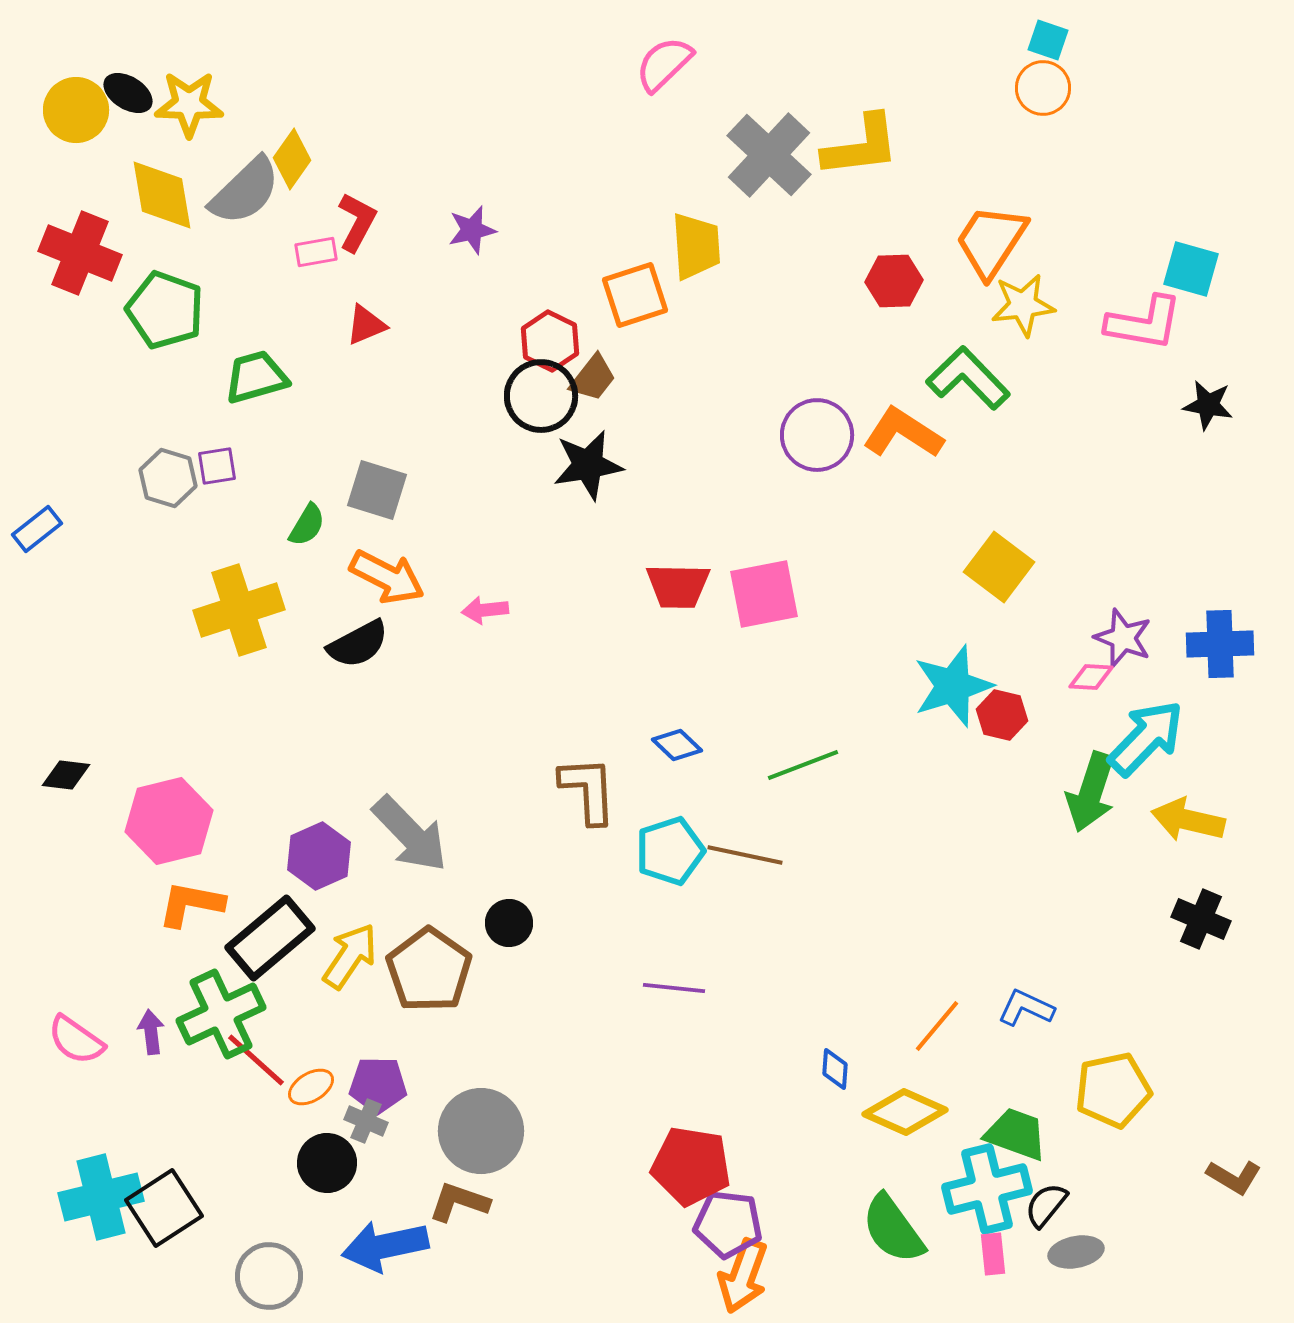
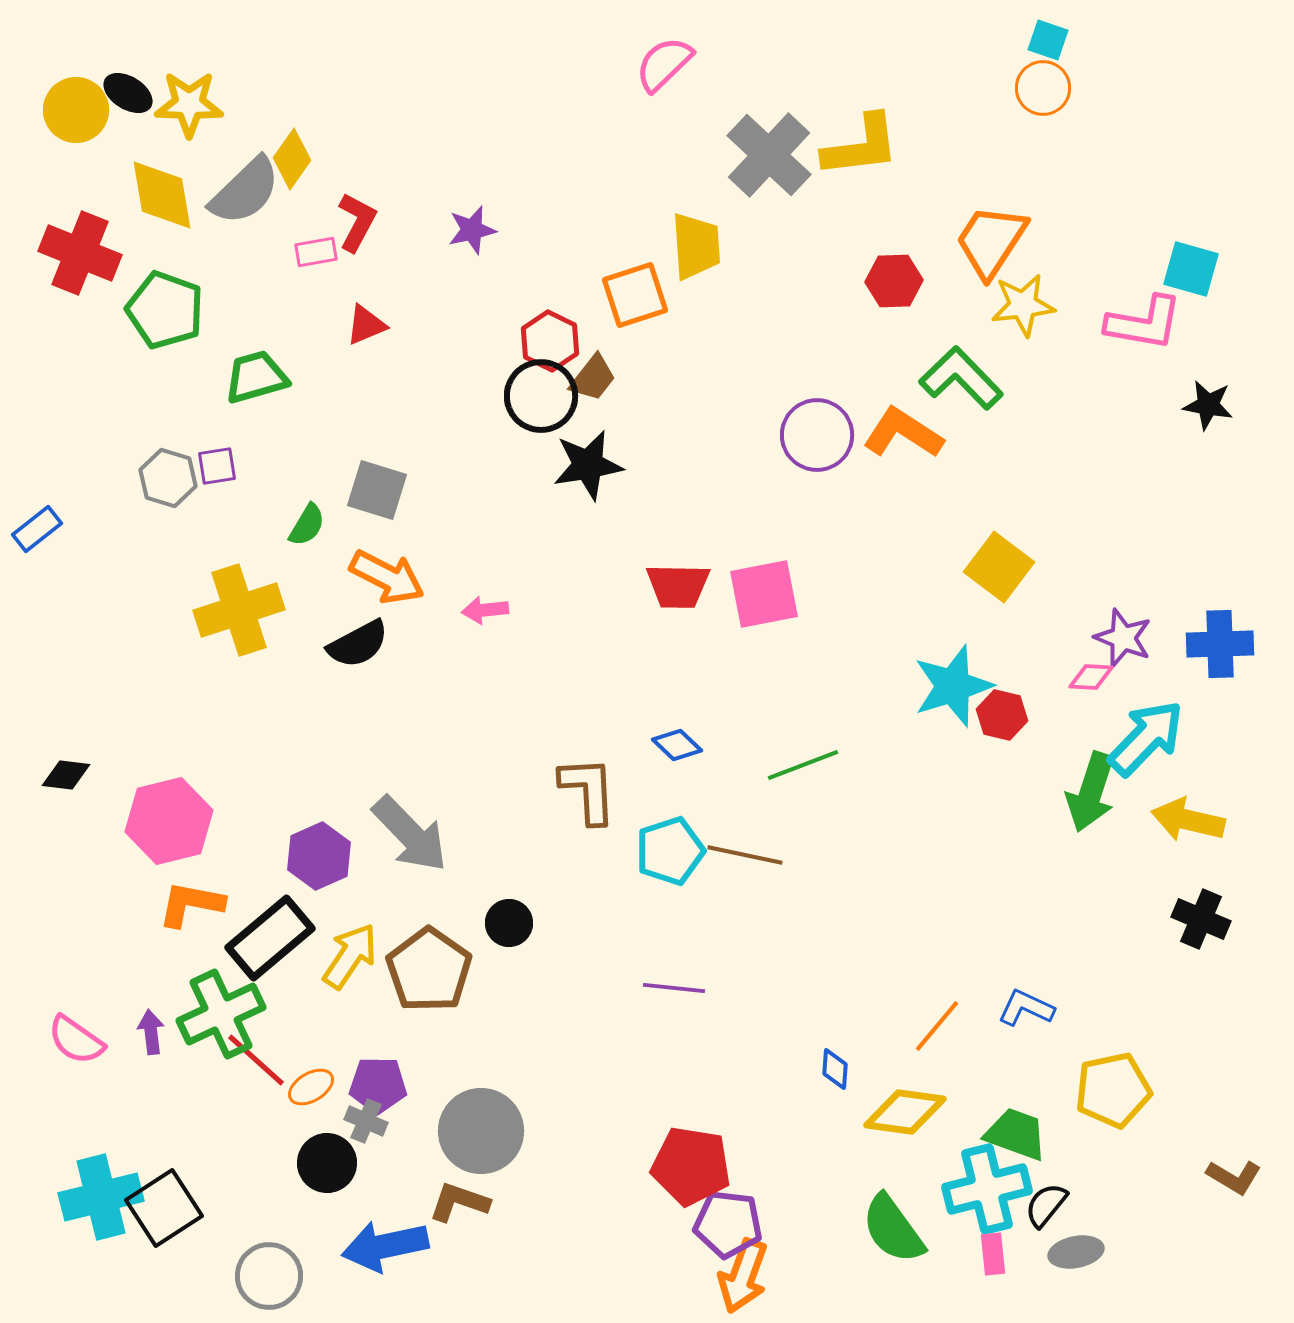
green L-shape at (968, 378): moved 7 px left
yellow diamond at (905, 1112): rotated 16 degrees counterclockwise
